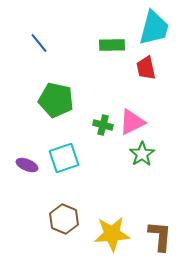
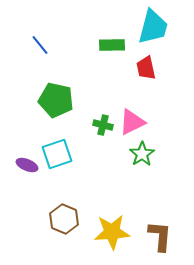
cyan trapezoid: moved 1 px left, 1 px up
blue line: moved 1 px right, 2 px down
cyan square: moved 7 px left, 4 px up
yellow star: moved 2 px up
